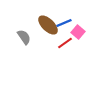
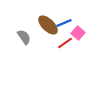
pink square: moved 1 px down
